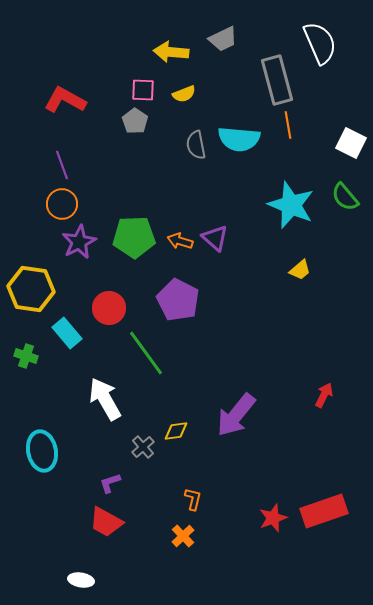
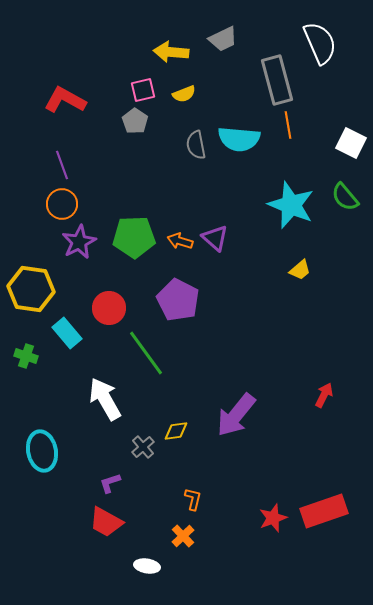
pink square: rotated 15 degrees counterclockwise
white ellipse: moved 66 px right, 14 px up
